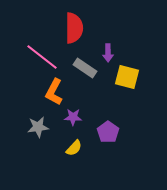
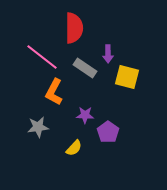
purple arrow: moved 1 px down
purple star: moved 12 px right, 2 px up
